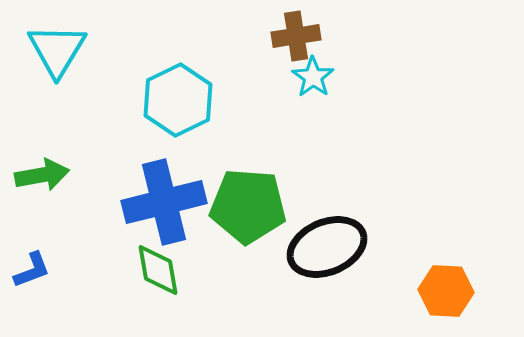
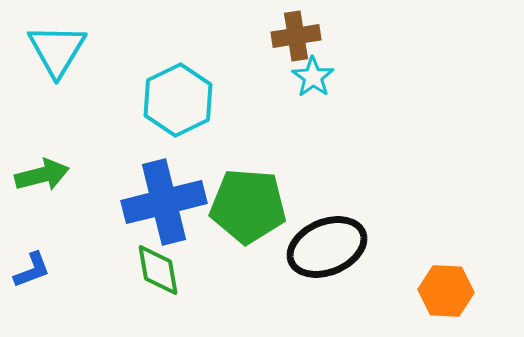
green arrow: rotated 4 degrees counterclockwise
